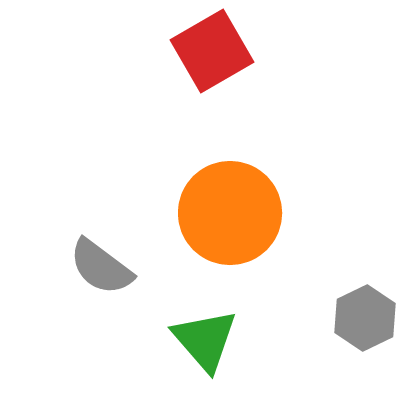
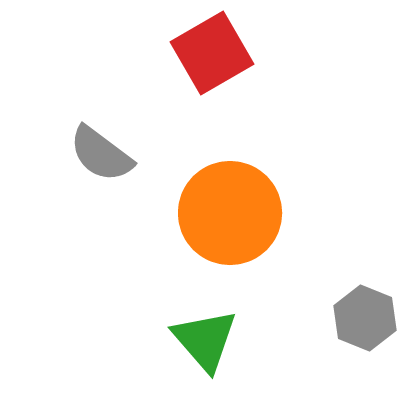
red square: moved 2 px down
gray semicircle: moved 113 px up
gray hexagon: rotated 12 degrees counterclockwise
